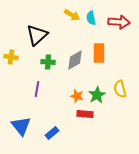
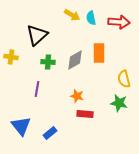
yellow semicircle: moved 4 px right, 10 px up
green star: moved 22 px right, 8 px down; rotated 30 degrees counterclockwise
blue rectangle: moved 2 px left
